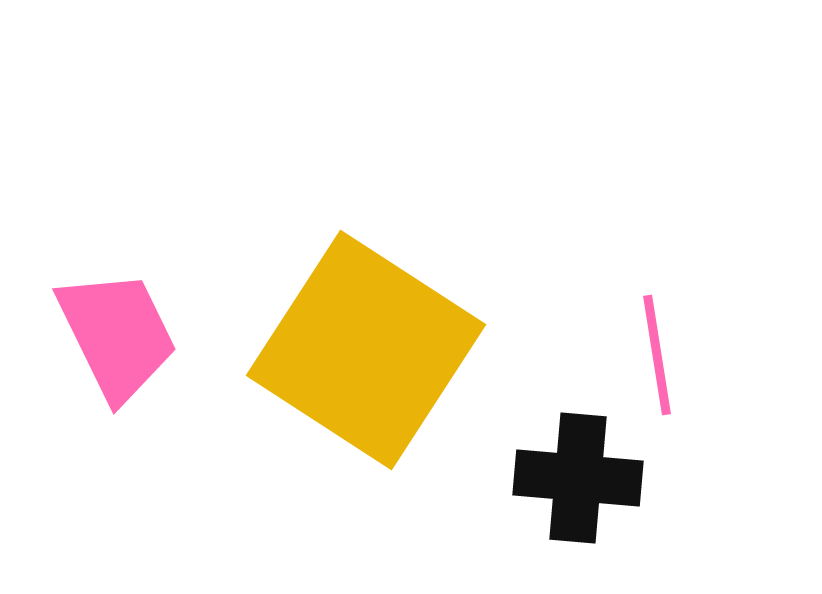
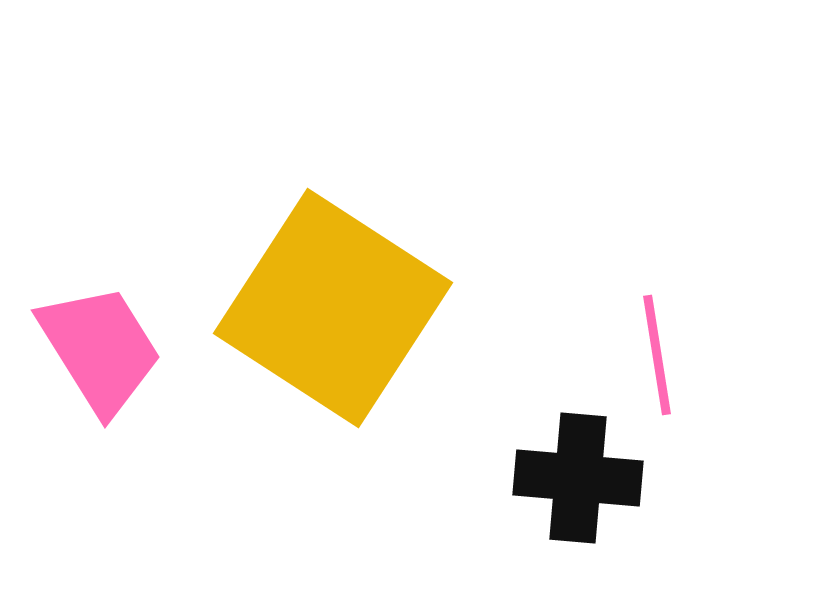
pink trapezoid: moved 17 px left, 14 px down; rotated 6 degrees counterclockwise
yellow square: moved 33 px left, 42 px up
